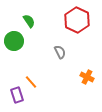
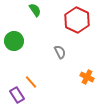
green semicircle: moved 6 px right, 11 px up
purple rectangle: rotated 14 degrees counterclockwise
